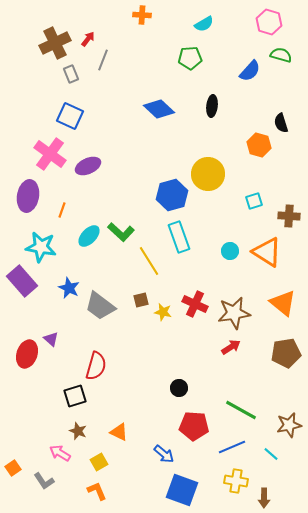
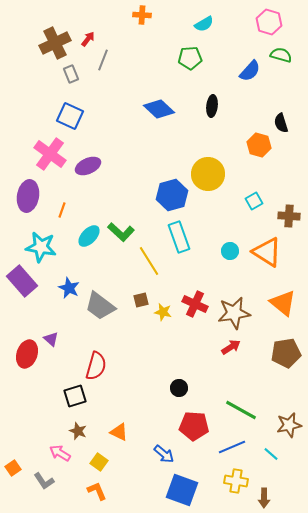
cyan square at (254, 201): rotated 12 degrees counterclockwise
yellow square at (99, 462): rotated 24 degrees counterclockwise
